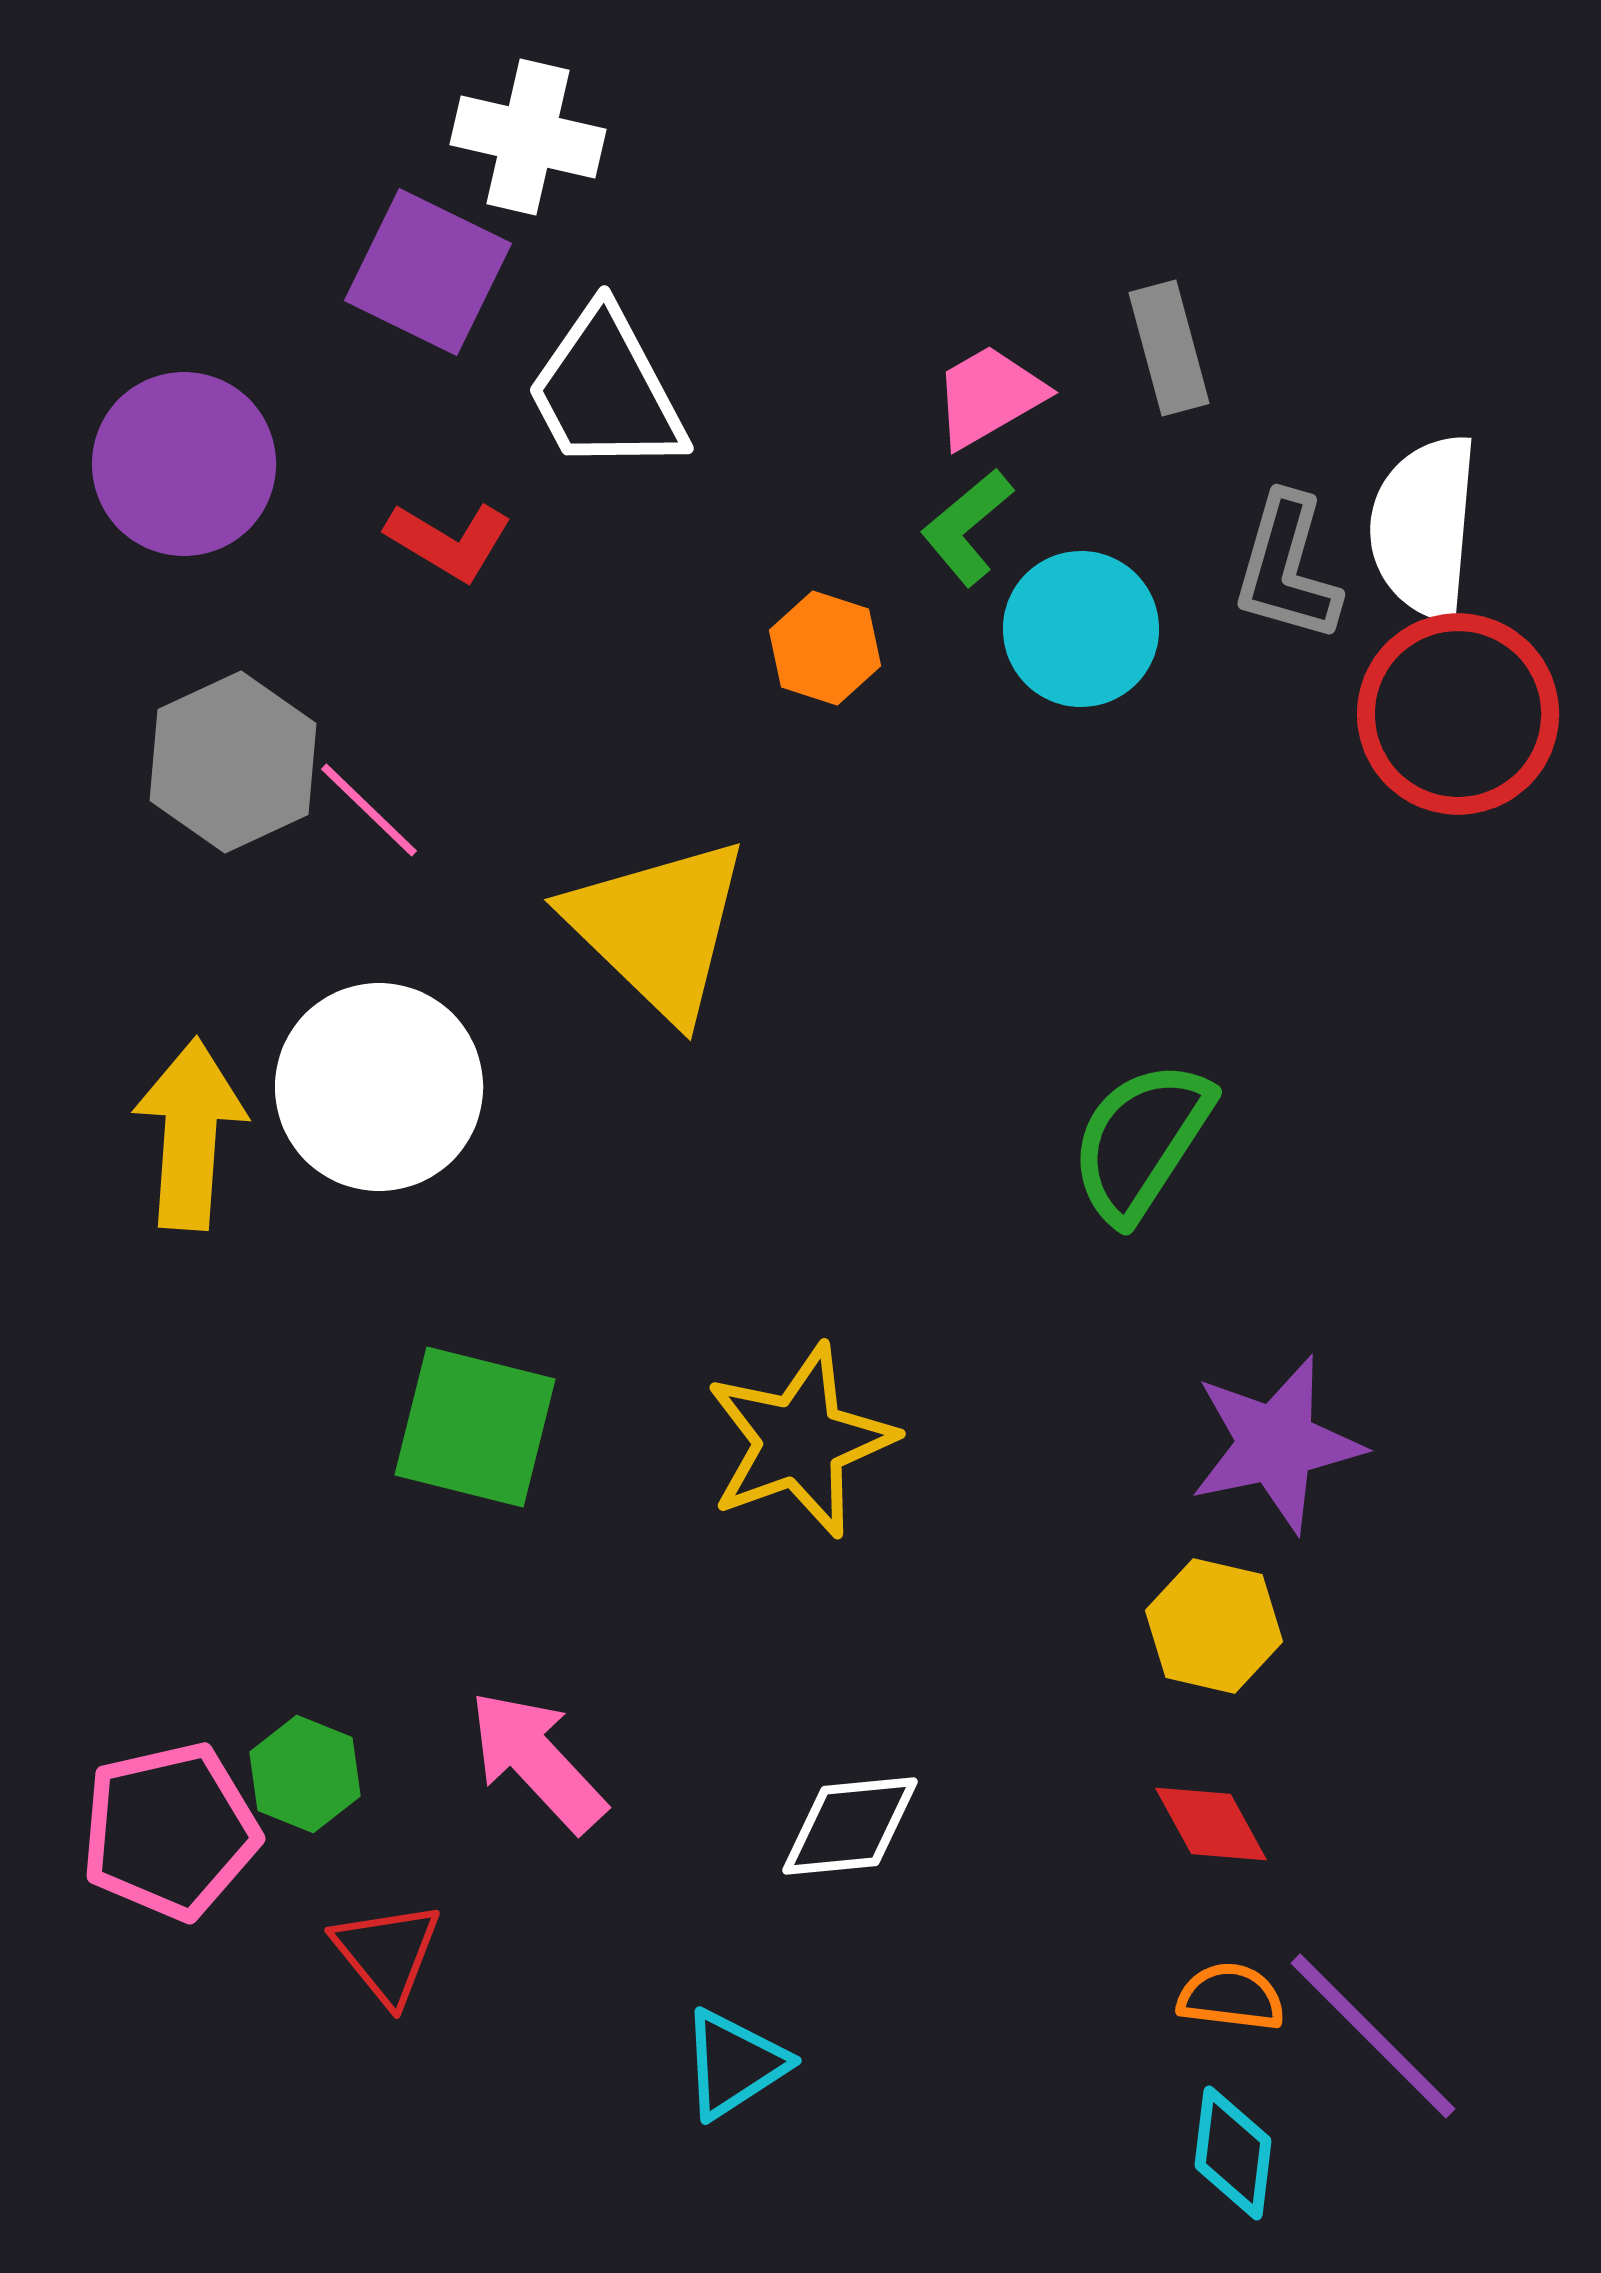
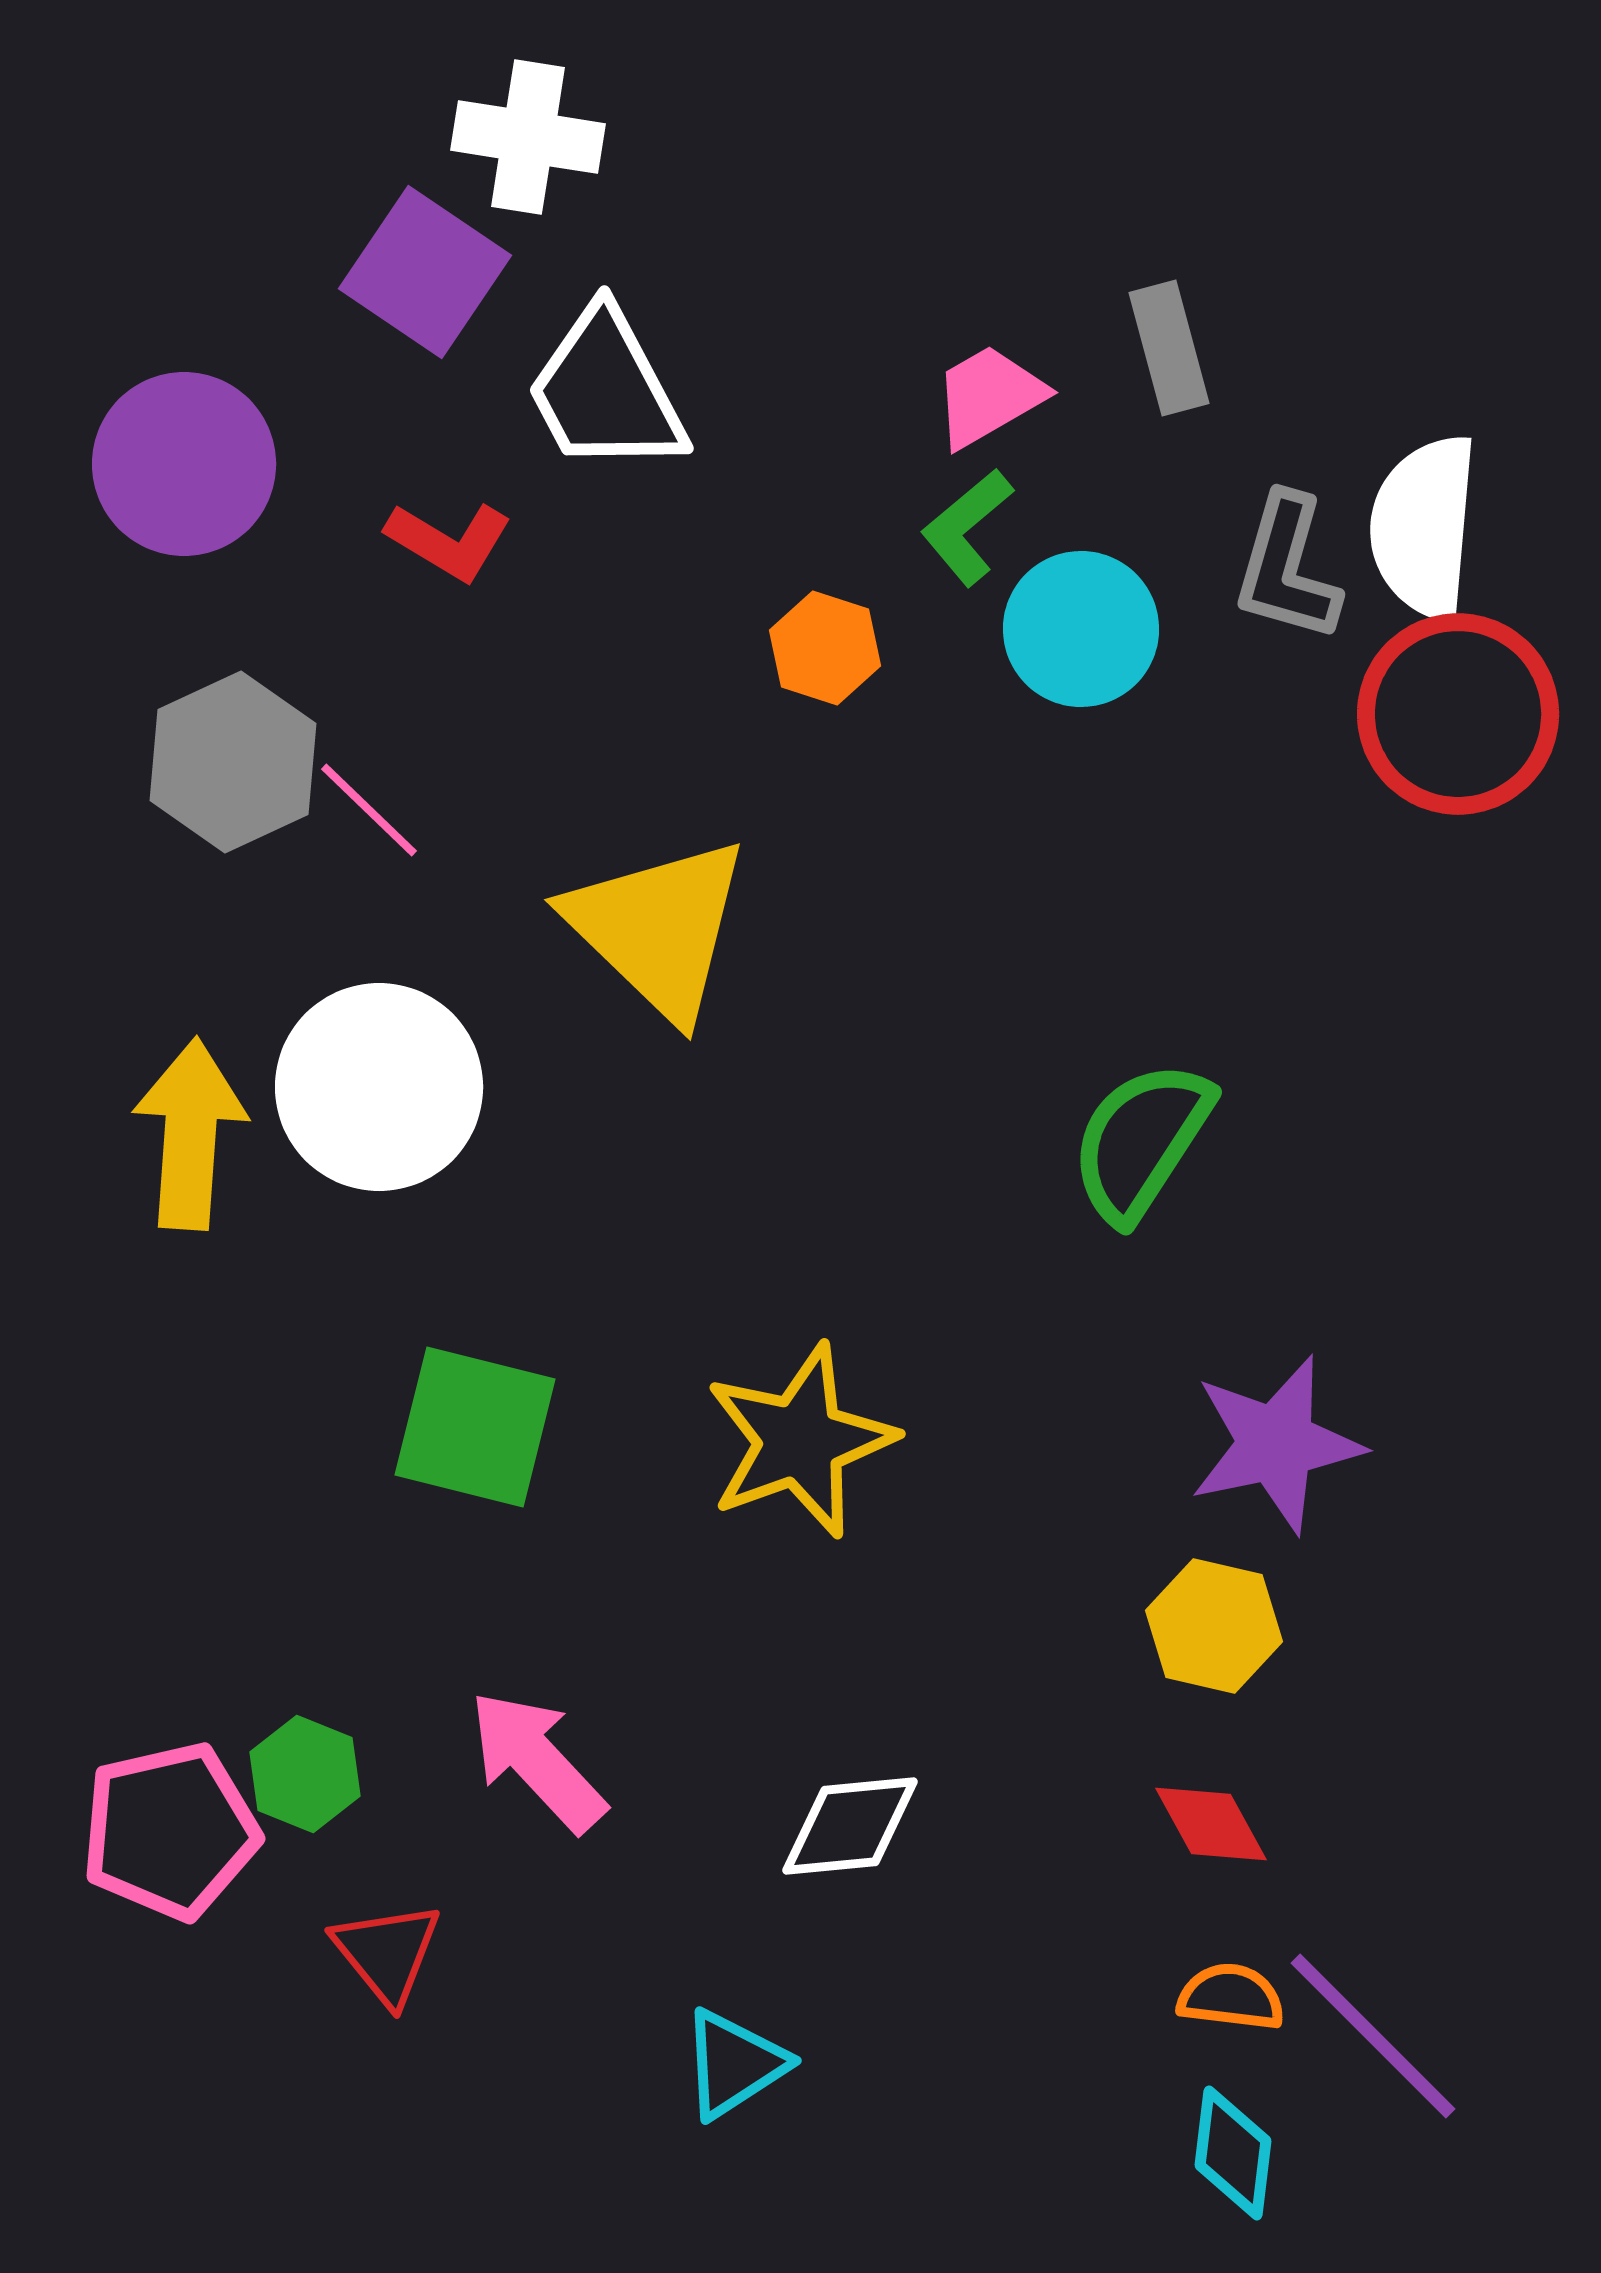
white cross: rotated 4 degrees counterclockwise
purple square: moved 3 px left; rotated 8 degrees clockwise
